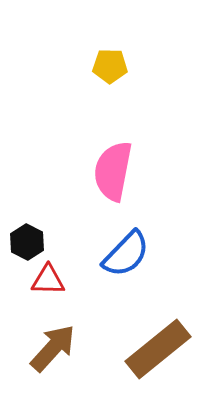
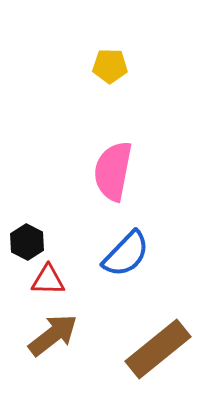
brown arrow: moved 13 px up; rotated 10 degrees clockwise
